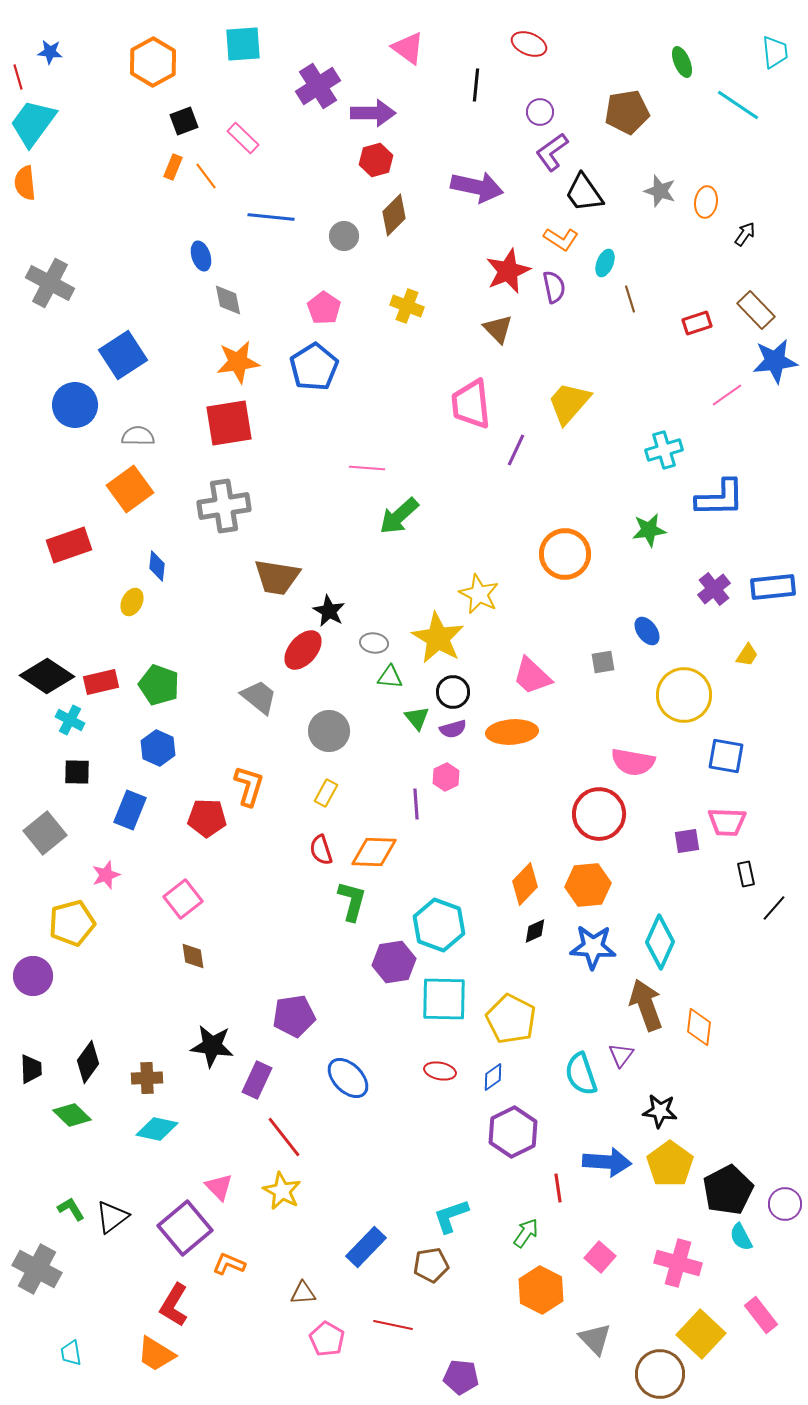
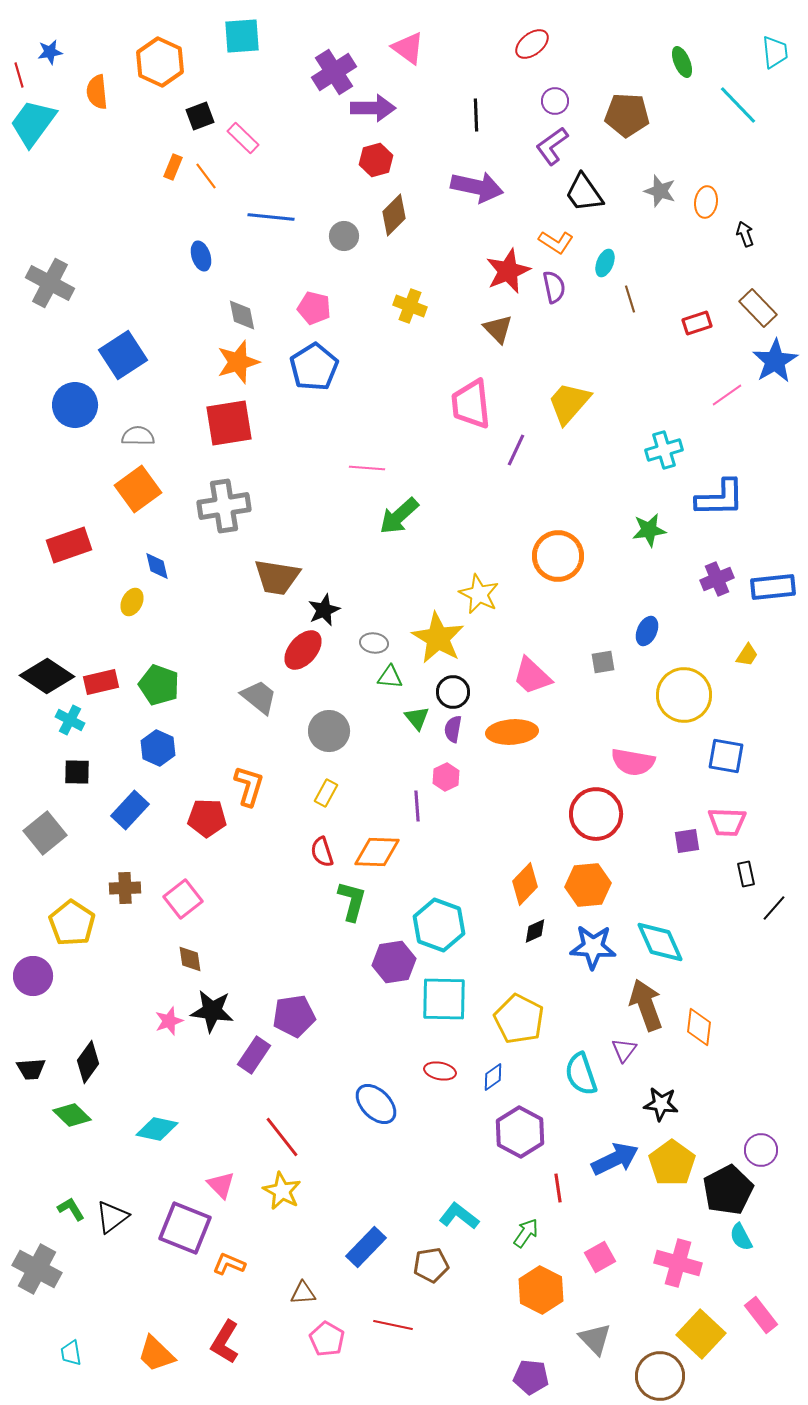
cyan square at (243, 44): moved 1 px left, 8 px up
red ellipse at (529, 44): moved 3 px right; rotated 60 degrees counterclockwise
blue star at (50, 52): rotated 15 degrees counterclockwise
orange hexagon at (153, 62): moved 7 px right; rotated 6 degrees counterclockwise
red line at (18, 77): moved 1 px right, 2 px up
black line at (476, 85): moved 30 px down; rotated 8 degrees counterclockwise
purple cross at (318, 86): moved 16 px right, 14 px up
cyan line at (738, 105): rotated 12 degrees clockwise
purple circle at (540, 112): moved 15 px right, 11 px up
brown pentagon at (627, 112): moved 3 px down; rotated 12 degrees clockwise
purple arrow at (373, 113): moved 5 px up
black square at (184, 121): moved 16 px right, 5 px up
purple L-shape at (552, 152): moved 6 px up
orange semicircle at (25, 183): moved 72 px right, 91 px up
black arrow at (745, 234): rotated 55 degrees counterclockwise
orange L-shape at (561, 239): moved 5 px left, 3 px down
gray diamond at (228, 300): moved 14 px right, 15 px down
yellow cross at (407, 306): moved 3 px right
pink pentagon at (324, 308): moved 10 px left; rotated 20 degrees counterclockwise
brown rectangle at (756, 310): moved 2 px right, 2 px up
blue star at (775, 361): rotated 24 degrees counterclockwise
orange star at (238, 362): rotated 9 degrees counterclockwise
orange square at (130, 489): moved 8 px right
orange circle at (565, 554): moved 7 px left, 2 px down
blue diamond at (157, 566): rotated 20 degrees counterclockwise
purple cross at (714, 589): moved 3 px right, 10 px up; rotated 16 degrees clockwise
black star at (329, 611): moved 5 px left, 1 px up; rotated 20 degrees clockwise
blue ellipse at (647, 631): rotated 60 degrees clockwise
purple semicircle at (453, 729): rotated 116 degrees clockwise
purple line at (416, 804): moved 1 px right, 2 px down
blue rectangle at (130, 810): rotated 21 degrees clockwise
red circle at (599, 814): moved 3 px left
red semicircle at (321, 850): moved 1 px right, 2 px down
orange diamond at (374, 852): moved 3 px right
pink star at (106, 875): moved 63 px right, 146 px down
yellow pentagon at (72, 923): rotated 24 degrees counterclockwise
cyan diamond at (660, 942): rotated 48 degrees counterclockwise
brown diamond at (193, 956): moved 3 px left, 3 px down
yellow pentagon at (511, 1019): moved 8 px right
black star at (212, 1046): moved 35 px up
purple triangle at (621, 1055): moved 3 px right, 5 px up
black trapezoid at (31, 1069): rotated 88 degrees clockwise
brown cross at (147, 1078): moved 22 px left, 190 px up
blue ellipse at (348, 1078): moved 28 px right, 26 px down
purple rectangle at (257, 1080): moved 3 px left, 25 px up; rotated 9 degrees clockwise
black star at (660, 1111): moved 1 px right, 7 px up
purple hexagon at (513, 1132): moved 7 px right; rotated 6 degrees counterclockwise
red line at (284, 1137): moved 2 px left
blue arrow at (607, 1162): moved 8 px right, 3 px up; rotated 30 degrees counterclockwise
yellow pentagon at (670, 1164): moved 2 px right, 1 px up
pink triangle at (219, 1187): moved 2 px right, 2 px up
purple circle at (785, 1204): moved 24 px left, 54 px up
cyan L-shape at (451, 1216): moved 8 px right; rotated 57 degrees clockwise
purple square at (185, 1228): rotated 28 degrees counterclockwise
pink square at (600, 1257): rotated 20 degrees clockwise
red L-shape at (174, 1305): moved 51 px right, 37 px down
orange trapezoid at (156, 1354): rotated 12 degrees clockwise
brown circle at (660, 1374): moved 2 px down
purple pentagon at (461, 1377): moved 70 px right
